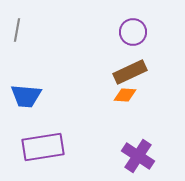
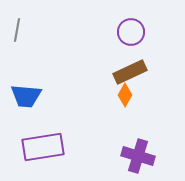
purple circle: moved 2 px left
orange diamond: rotated 65 degrees counterclockwise
purple cross: rotated 16 degrees counterclockwise
